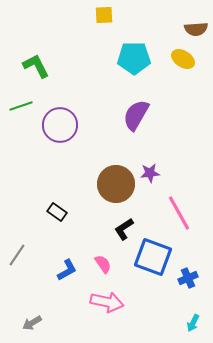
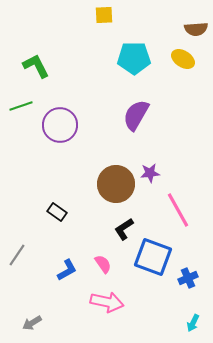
pink line: moved 1 px left, 3 px up
